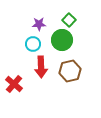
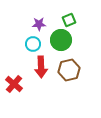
green square: rotated 24 degrees clockwise
green circle: moved 1 px left
brown hexagon: moved 1 px left, 1 px up
